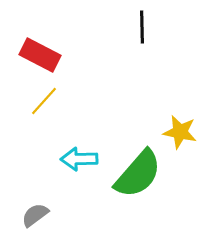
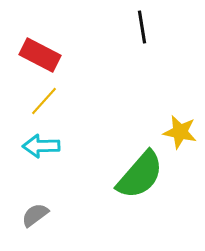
black line: rotated 8 degrees counterclockwise
cyan arrow: moved 38 px left, 13 px up
green semicircle: moved 2 px right, 1 px down
